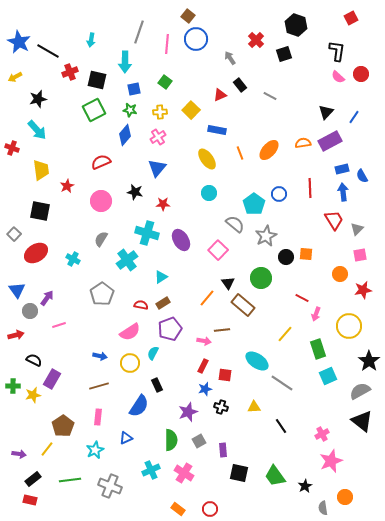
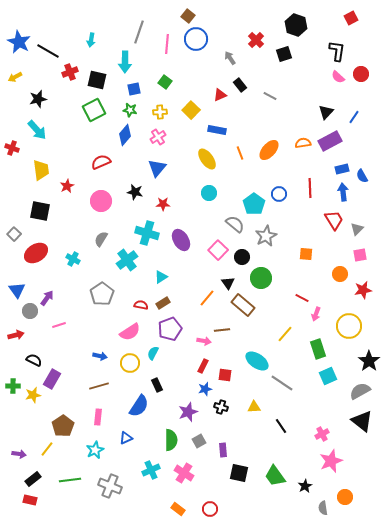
black circle at (286, 257): moved 44 px left
